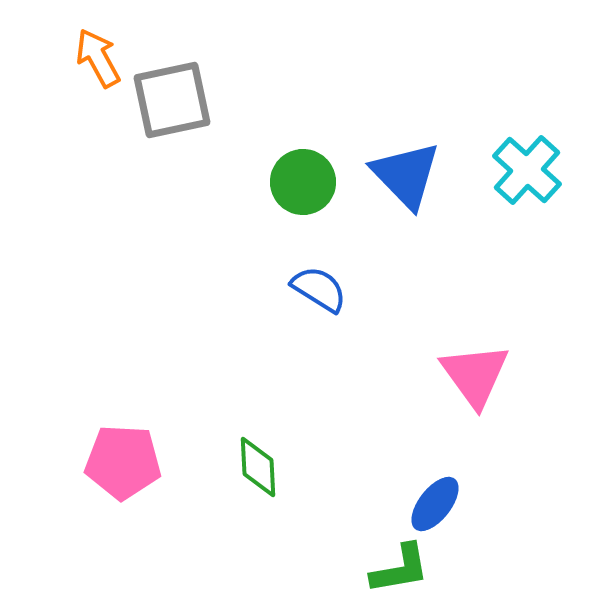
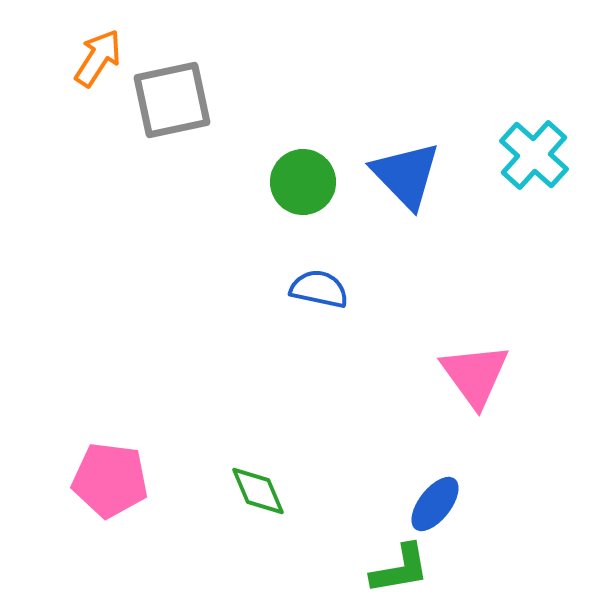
orange arrow: rotated 62 degrees clockwise
cyan cross: moved 7 px right, 15 px up
blue semicircle: rotated 20 degrees counterclockwise
pink pentagon: moved 13 px left, 18 px down; rotated 4 degrees clockwise
green diamond: moved 24 px down; rotated 20 degrees counterclockwise
